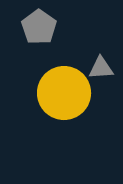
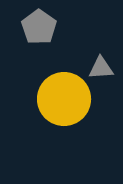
yellow circle: moved 6 px down
